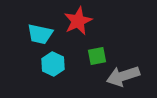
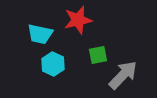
red star: moved 1 px up; rotated 12 degrees clockwise
green square: moved 1 px right, 1 px up
gray arrow: moved 1 px up; rotated 152 degrees clockwise
